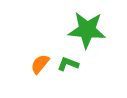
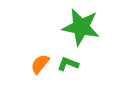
green star: moved 6 px left, 3 px up; rotated 6 degrees clockwise
